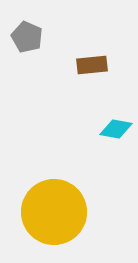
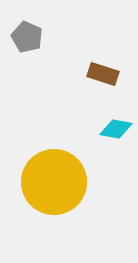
brown rectangle: moved 11 px right, 9 px down; rotated 24 degrees clockwise
yellow circle: moved 30 px up
